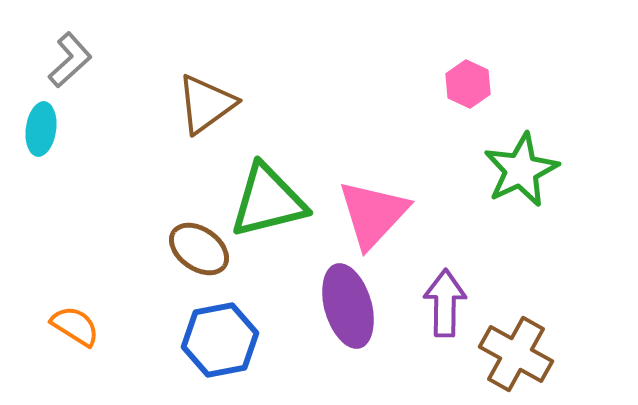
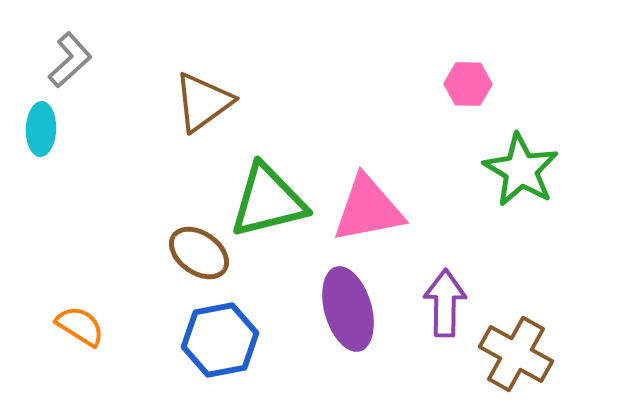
pink hexagon: rotated 24 degrees counterclockwise
brown triangle: moved 3 px left, 2 px up
cyan ellipse: rotated 6 degrees counterclockwise
green star: rotated 16 degrees counterclockwise
pink triangle: moved 5 px left, 5 px up; rotated 36 degrees clockwise
brown ellipse: moved 4 px down
purple ellipse: moved 3 px down
orange semicircle: moved 5 px right
